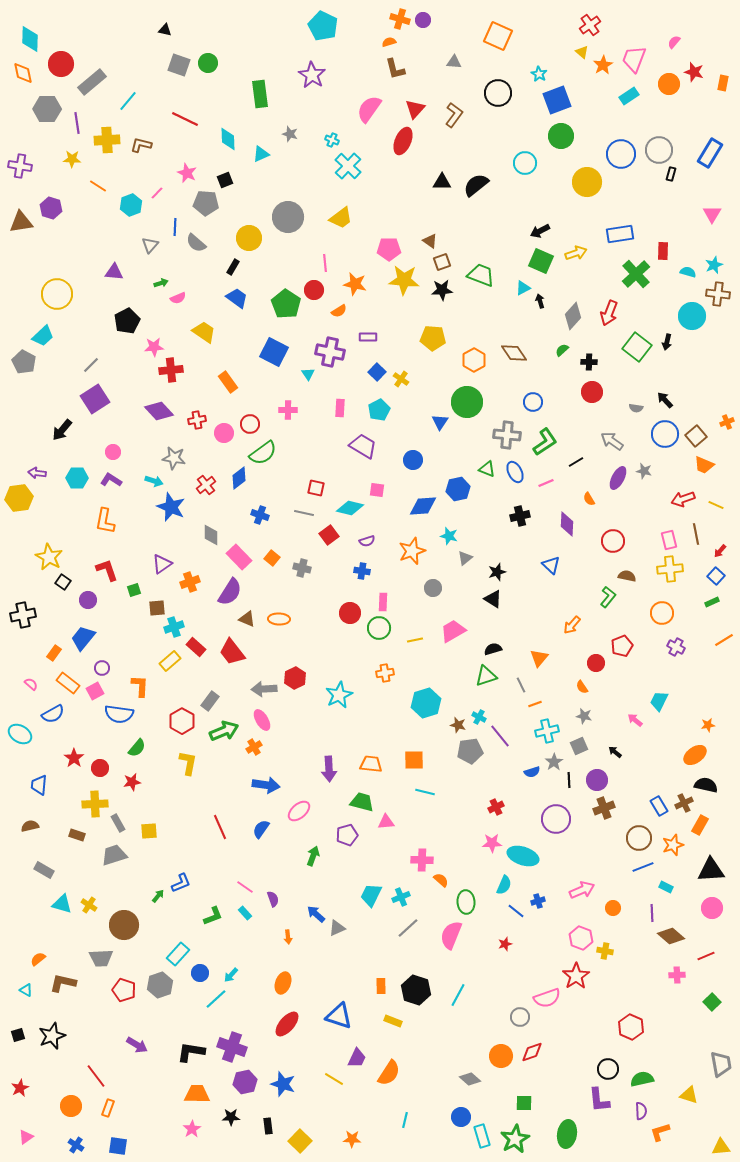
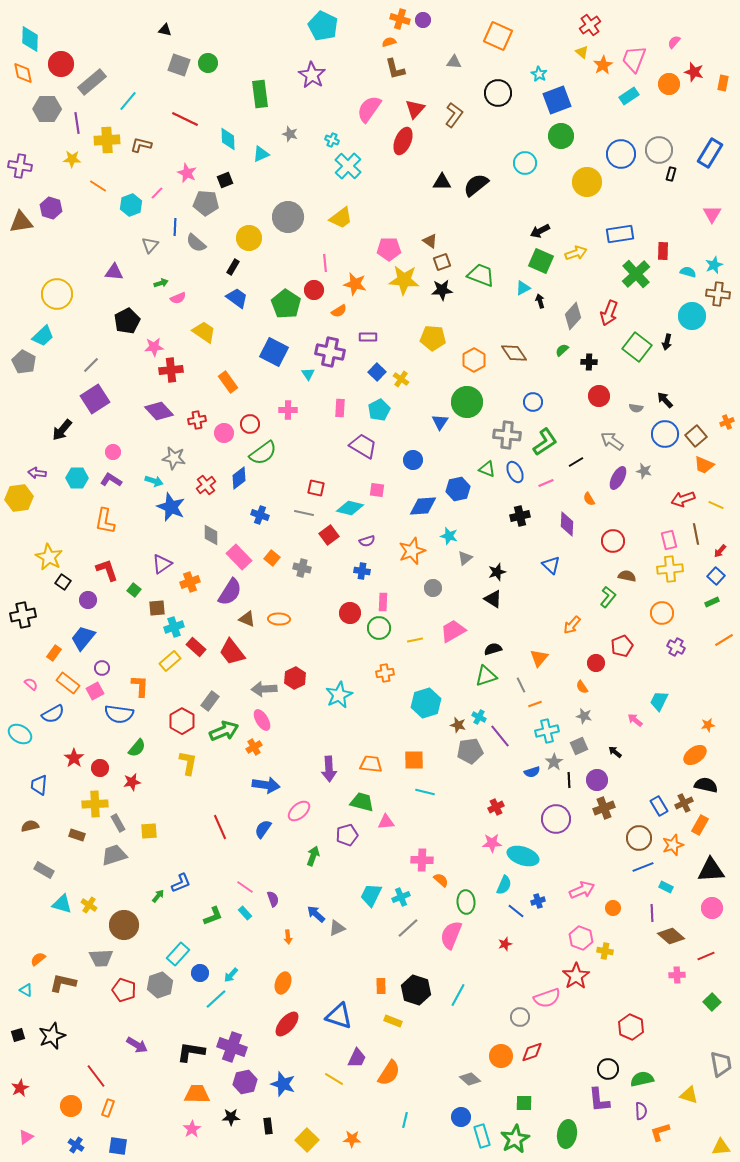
red circle at (592, 392): moved 7 px right, 4 px down
green square at (134, 590): rotated 32 degrees counterclockwise
blue semicircle at (261, 829): moved 2 px right
yellow square at (300, 1141): moved 7 px right, 1 px up
